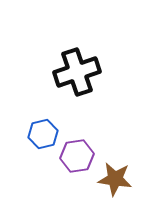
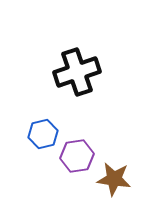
brown star: moved 1 px left
